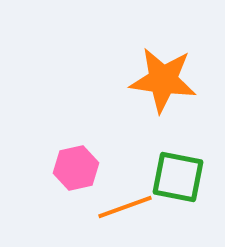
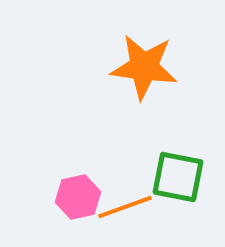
orange star: moved 19 px left, 13 px up
pink hexagon: moved 2 px right, 29 px down
